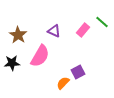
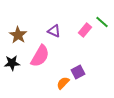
pink rectangle: moved 2 px right
